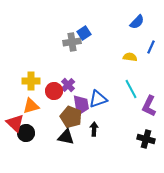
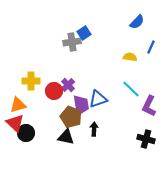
cyan line: rotated 18 degrees counterclockwise
orange triangle: moved 13 px left, 1 px up
